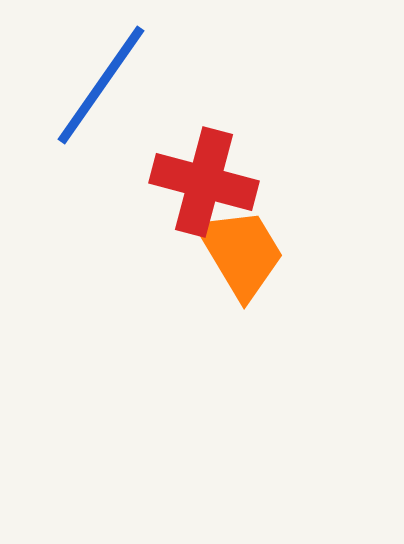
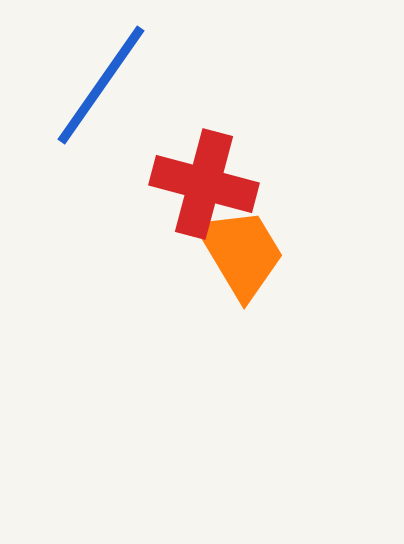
red cross: moved 2 px down
